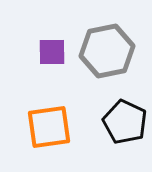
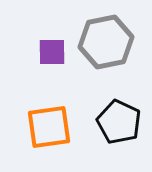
gray hexagon: moved 1 px left, 9 px up
black pentagon: moved 6 px left
